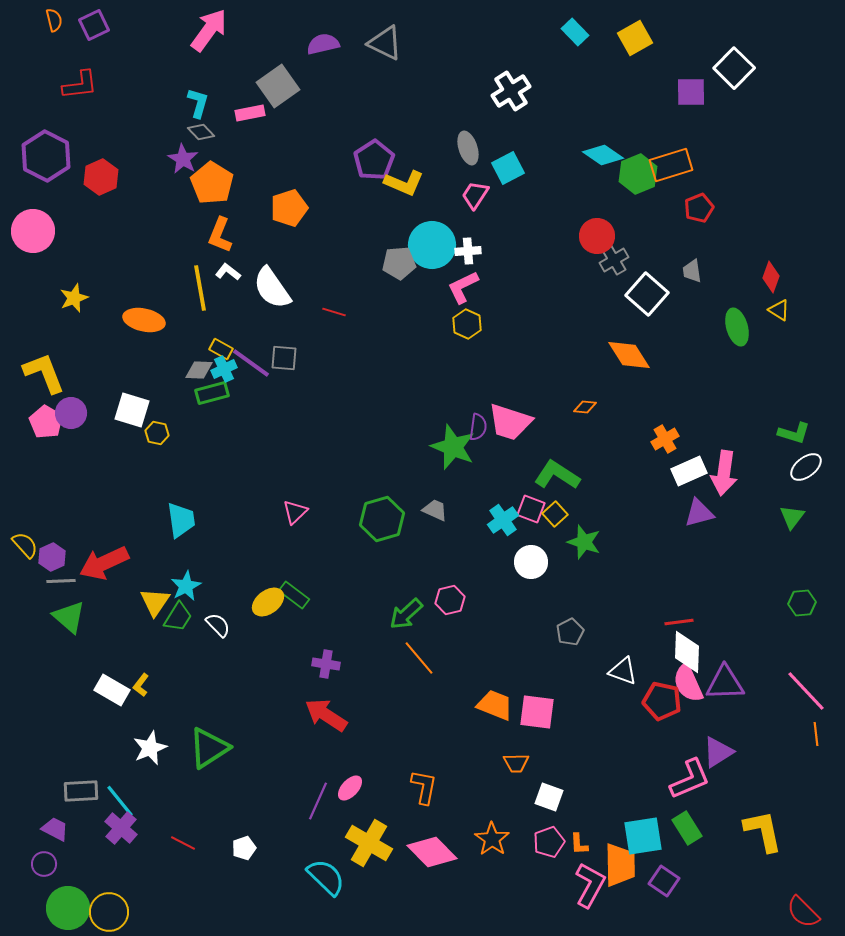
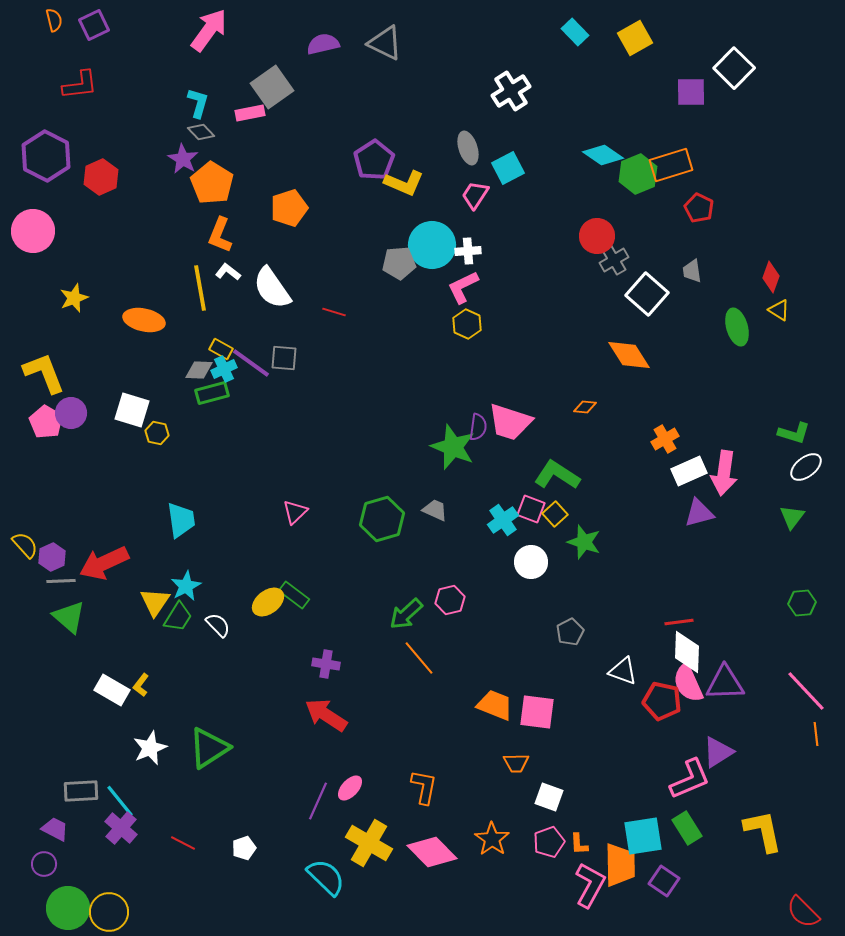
gray square at (278, 86): moved 6 px left, 1 px down
red pentagon at (699, 208): rotated 24 degrees counterclockwise
